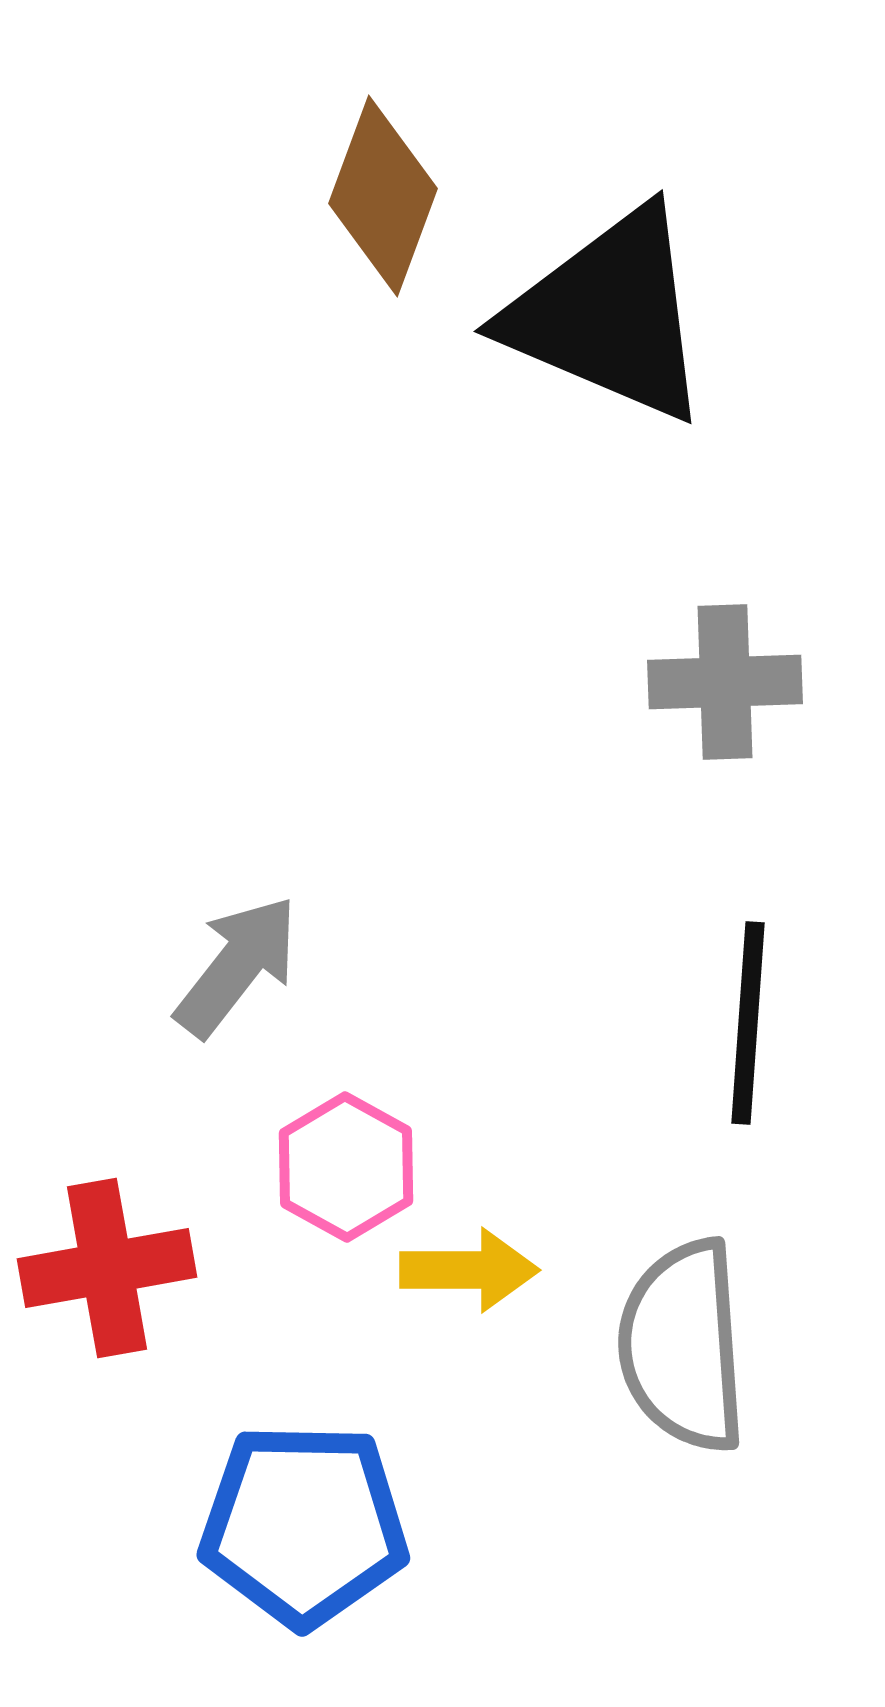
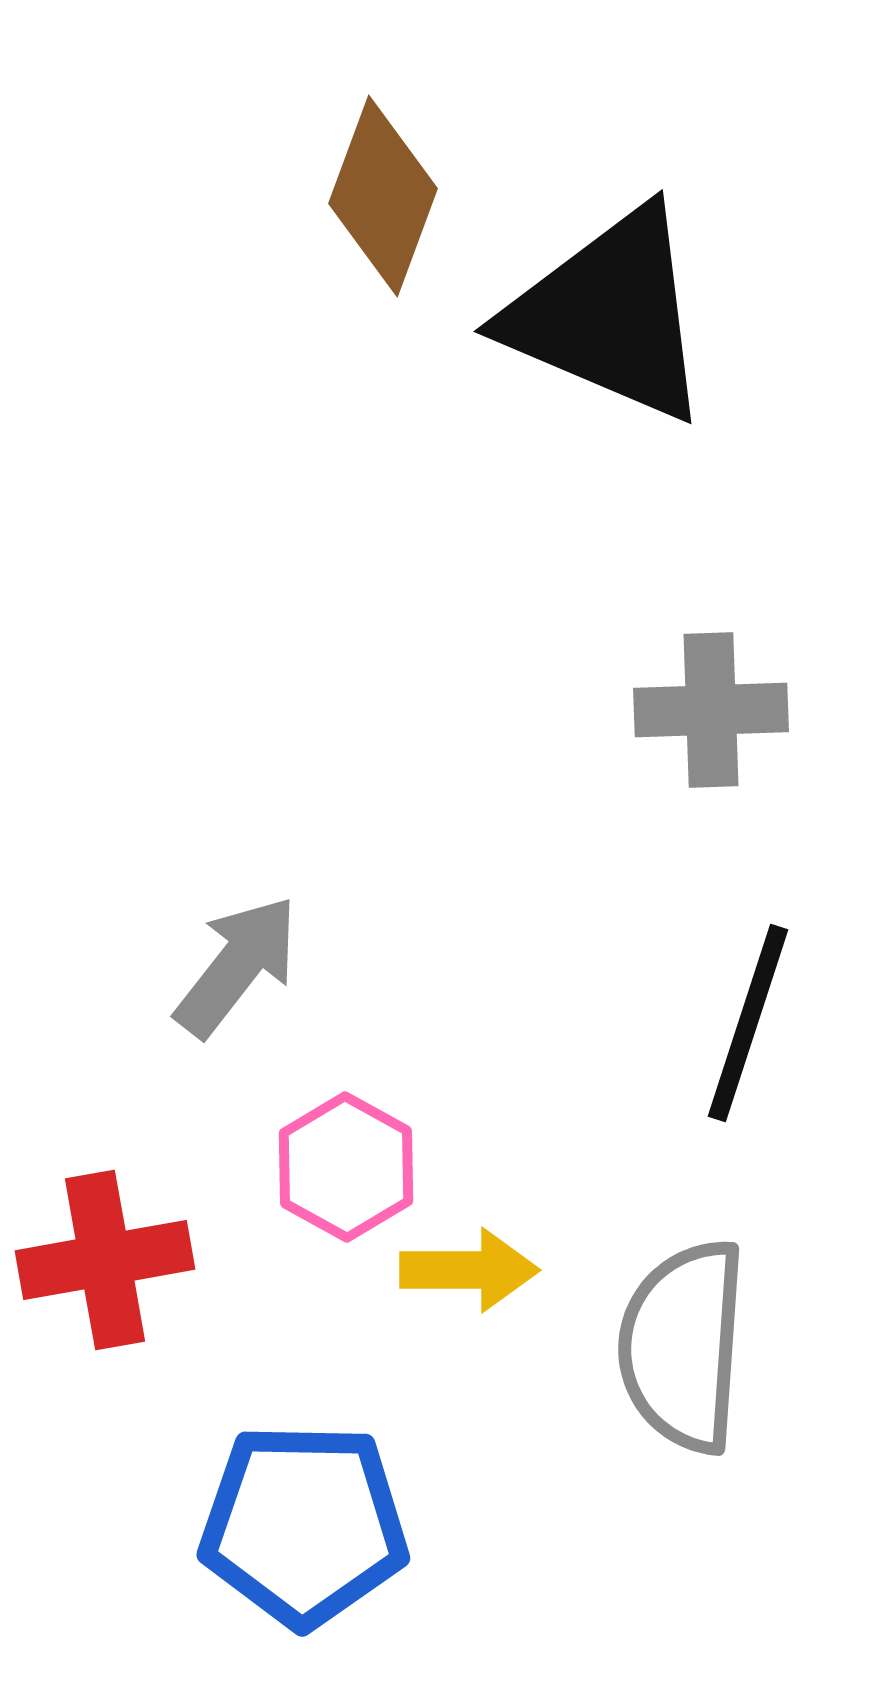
gray cross: moved 14 px left, 28 px down
black line: rotated 14 degrees clockwise
red cross: moved 2 px left, 8 px up
gray semicircle: rotated 8 degrees clockwise
